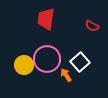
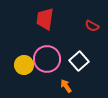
red trapezoid: moved 1 px left
white square: moved 1 px left, 1 px up
orange arrow: moved 11 px down
